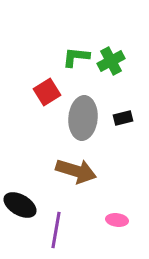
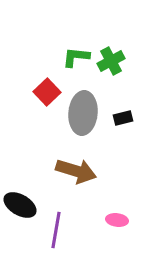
red square: rotated 12 degrees counterclockwise
gray ellipse: moved 5 px up
